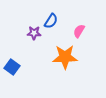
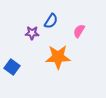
purple star: moved 2 px left
orange star: moved 7 px left
